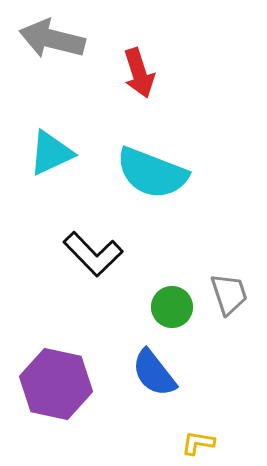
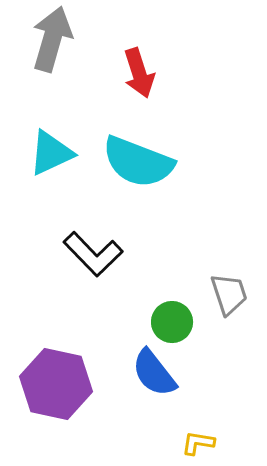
gray arrow: rotated 92 degrees clockwise
cyan semicircle: moved 14 px left, 11 px up
green circle: moved 15 px down
